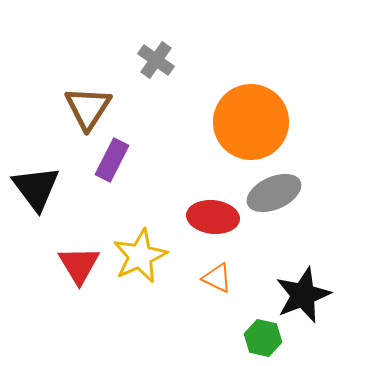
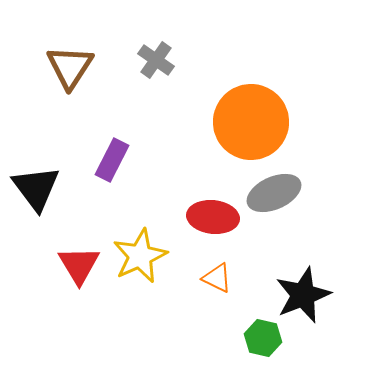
brown triangle: moved 18 px left, 41 px up
